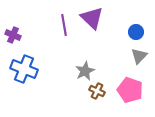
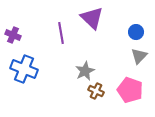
purple line: moved 3 px left, 8 px down
brown cross: moved 1 px left
